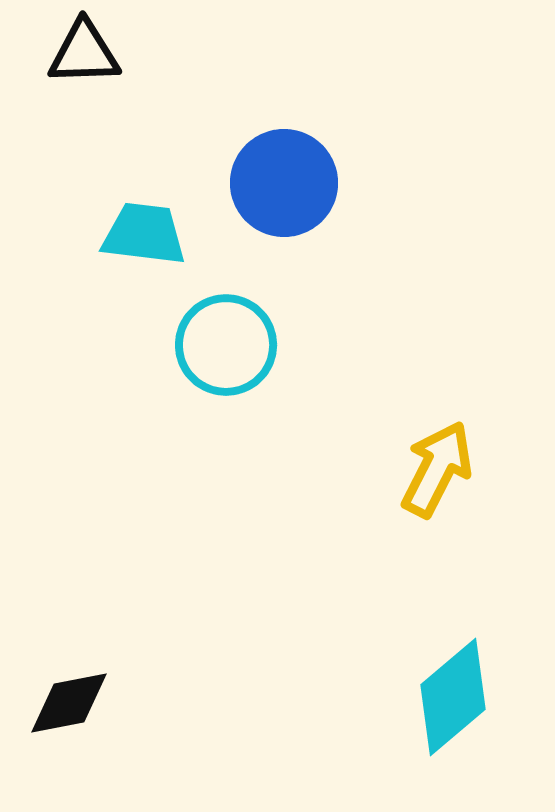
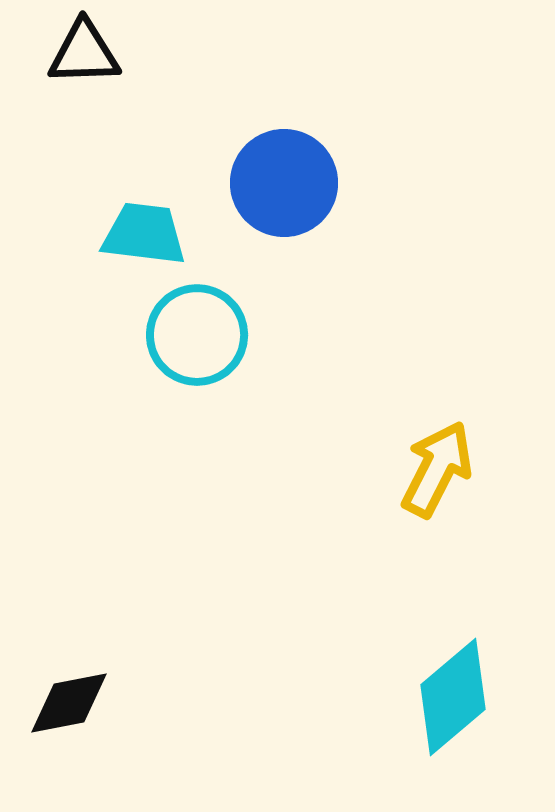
cyan circle: moved 29 px left, 10 px up
